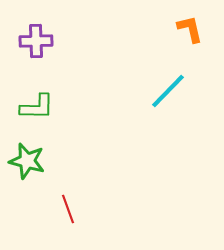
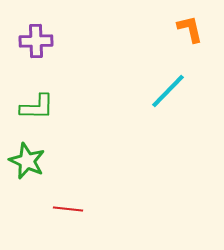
green star: rotated 9 degrees clockwise
red line: rotated 64 degrees counterclockwise
